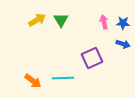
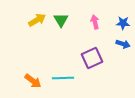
pink arrow: moved 9 px left
